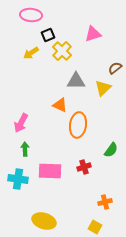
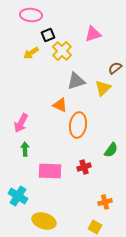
gray triangle: rotated 18 degrees counterclockwise
cyan cross: moved 17 px down; rotated 24 degrees clockwise
